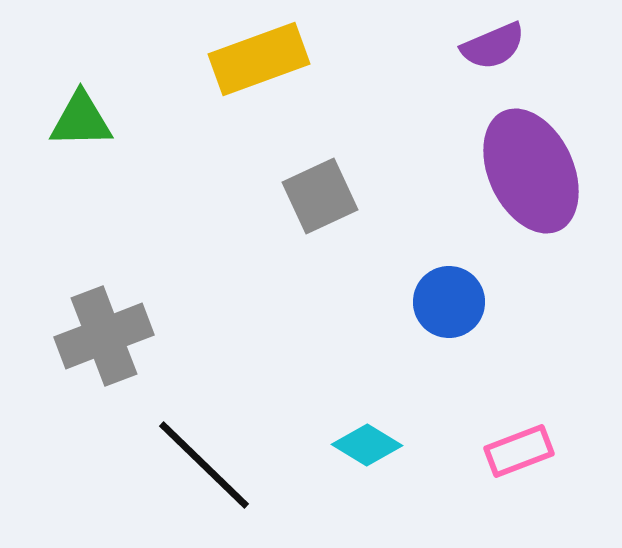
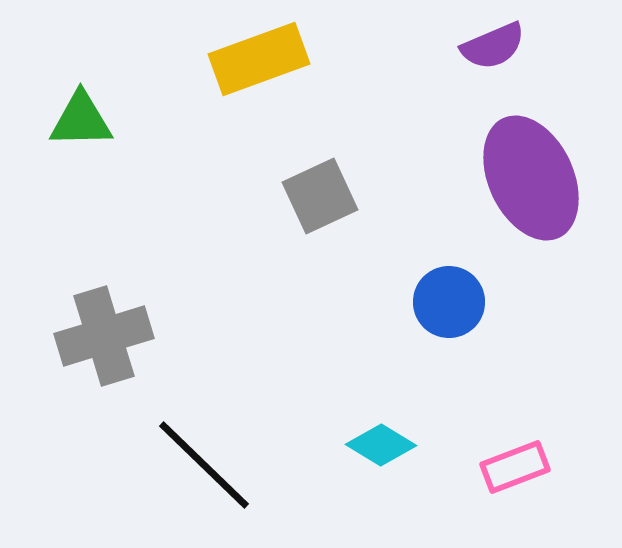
purple ellipse: moved 7 px down
gray cross: rotated 4 degrees clockwise
cyan diamond: moved 14 px right
pink rectangle: moved 4 px left, 16 px down
